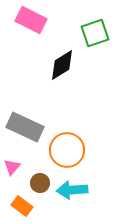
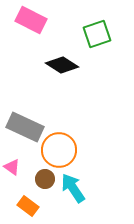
green square: moved 2 px right, 1 px down
black diamond: rotated 64 degrees clockwise
orange circle: moved 8 px left
pink triangle: rotated 36 degrees counterclockwise
brown circle: moved 5 px right, 4 px up
cyan arrow: moved 1 px right, 2 px up; rotated 60 degrees clockwise
orange rectangle: moved 6 px right
